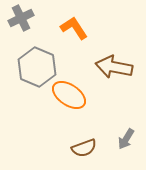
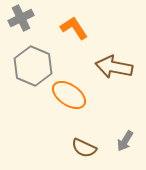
gray hexagon: moved 4 px left, 1 px up
gray arrow: moved 1 px left, 2 px down
brown semicircle: rotated 45 degrees clockwise
